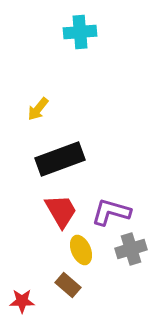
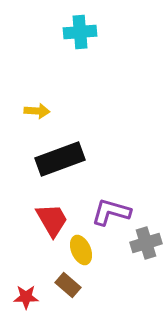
yellow arrow: moved 1 px left, 2 px down; rotated 125 degrees counterclockwise
red trapezoid: moved 9 px left, 9 px down
gray cross: moved 15 px right, 6 px up
red star: moved 4 px right, 4 px up
